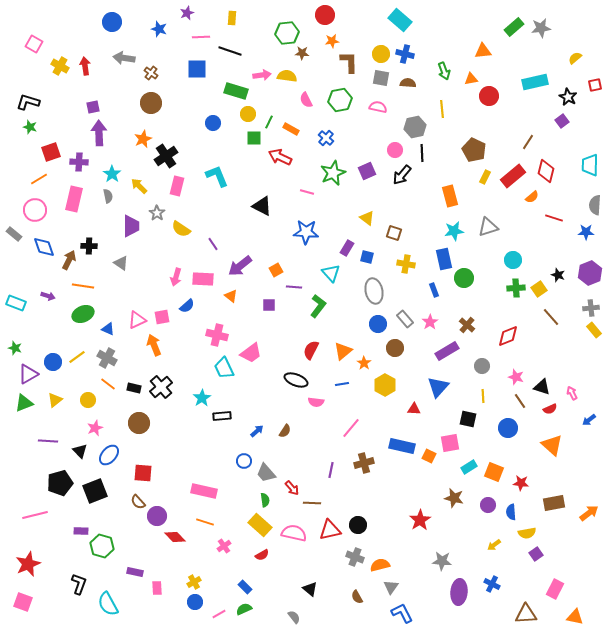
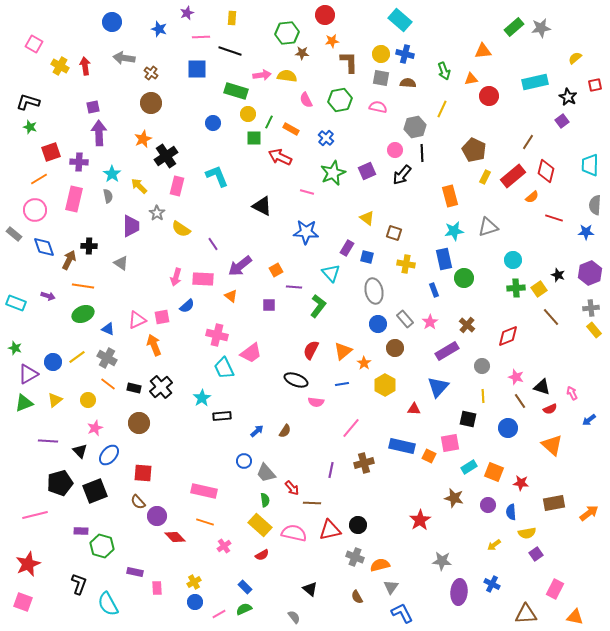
yellow line at (442, 109): rotated 30 degrees clockwise
